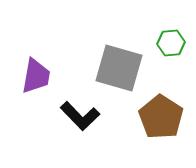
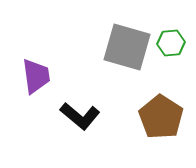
gray square: moved 8 px right, 21 px up
purple trapezoid: rotated 18 degrees counterclockwise
black L-shape: rotated 6 degrees counterclockwise
